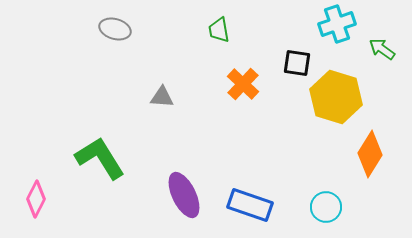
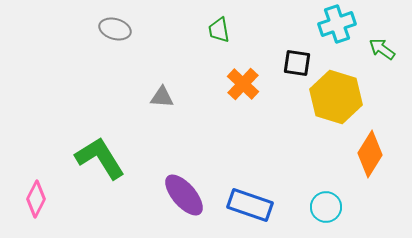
purple ellipse: rotated 15 degrees counterclockwise
